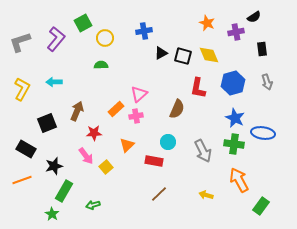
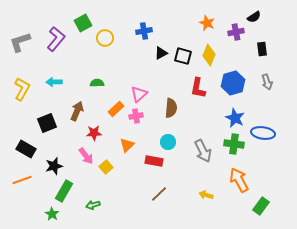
yellow diamond at (209, 55): rotated 45 degrees clockwise
green semicircle at (101, 65): moved 4 px left, 18 px down
brown semicircle at (177, 109): moved 6 px left, 1 px up; rotated 18 degrees counterclockwise
